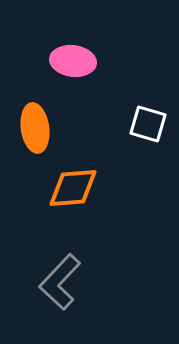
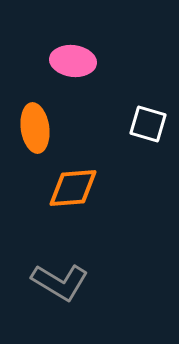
gray L-shape: rotated 102 degrees counterclockwise
